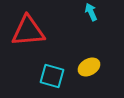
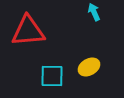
cyan arrow: moved 3 px right
cyan square: rotated 15 degrees counterclockwise
